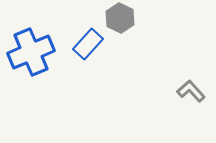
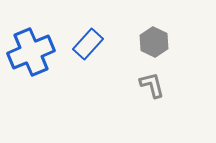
gray hexagon: moved 34 px right, 24 px down
gray L-shape: moved 39 px left, 6 px up; rotated 28 degrees clockwise
